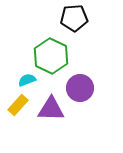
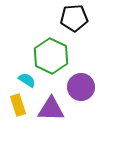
cyan semicircle: rotated 54 degrees clockwise
purple circle: moved 1 px right, 1 px up
yellow rectangle: rotated 60 degrees counterclockwise
